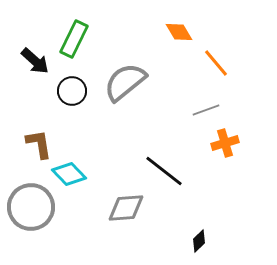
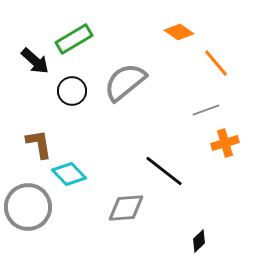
orange diamond: rotated 24 degrees counterclockwise
green rectangle: rotated 33 degrees clockwise
gray circle: moved 3 px left
